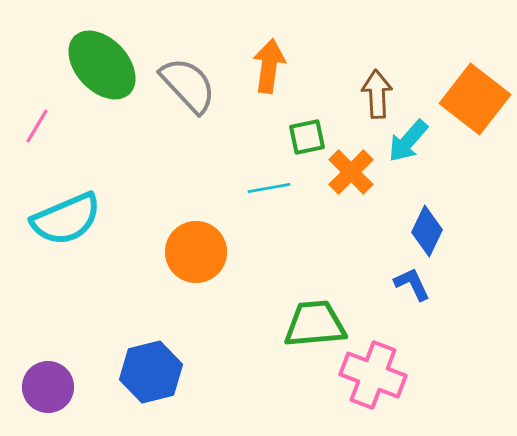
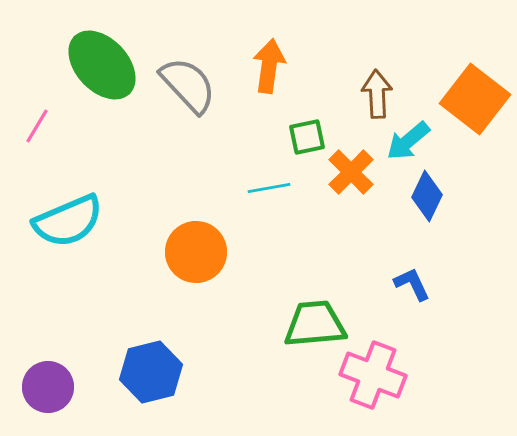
cyan arrow: rotated 9 degrees clockwise
cyan semicircle: moved 2 px right, 2 px down
blue diamond: moved 35 px up
